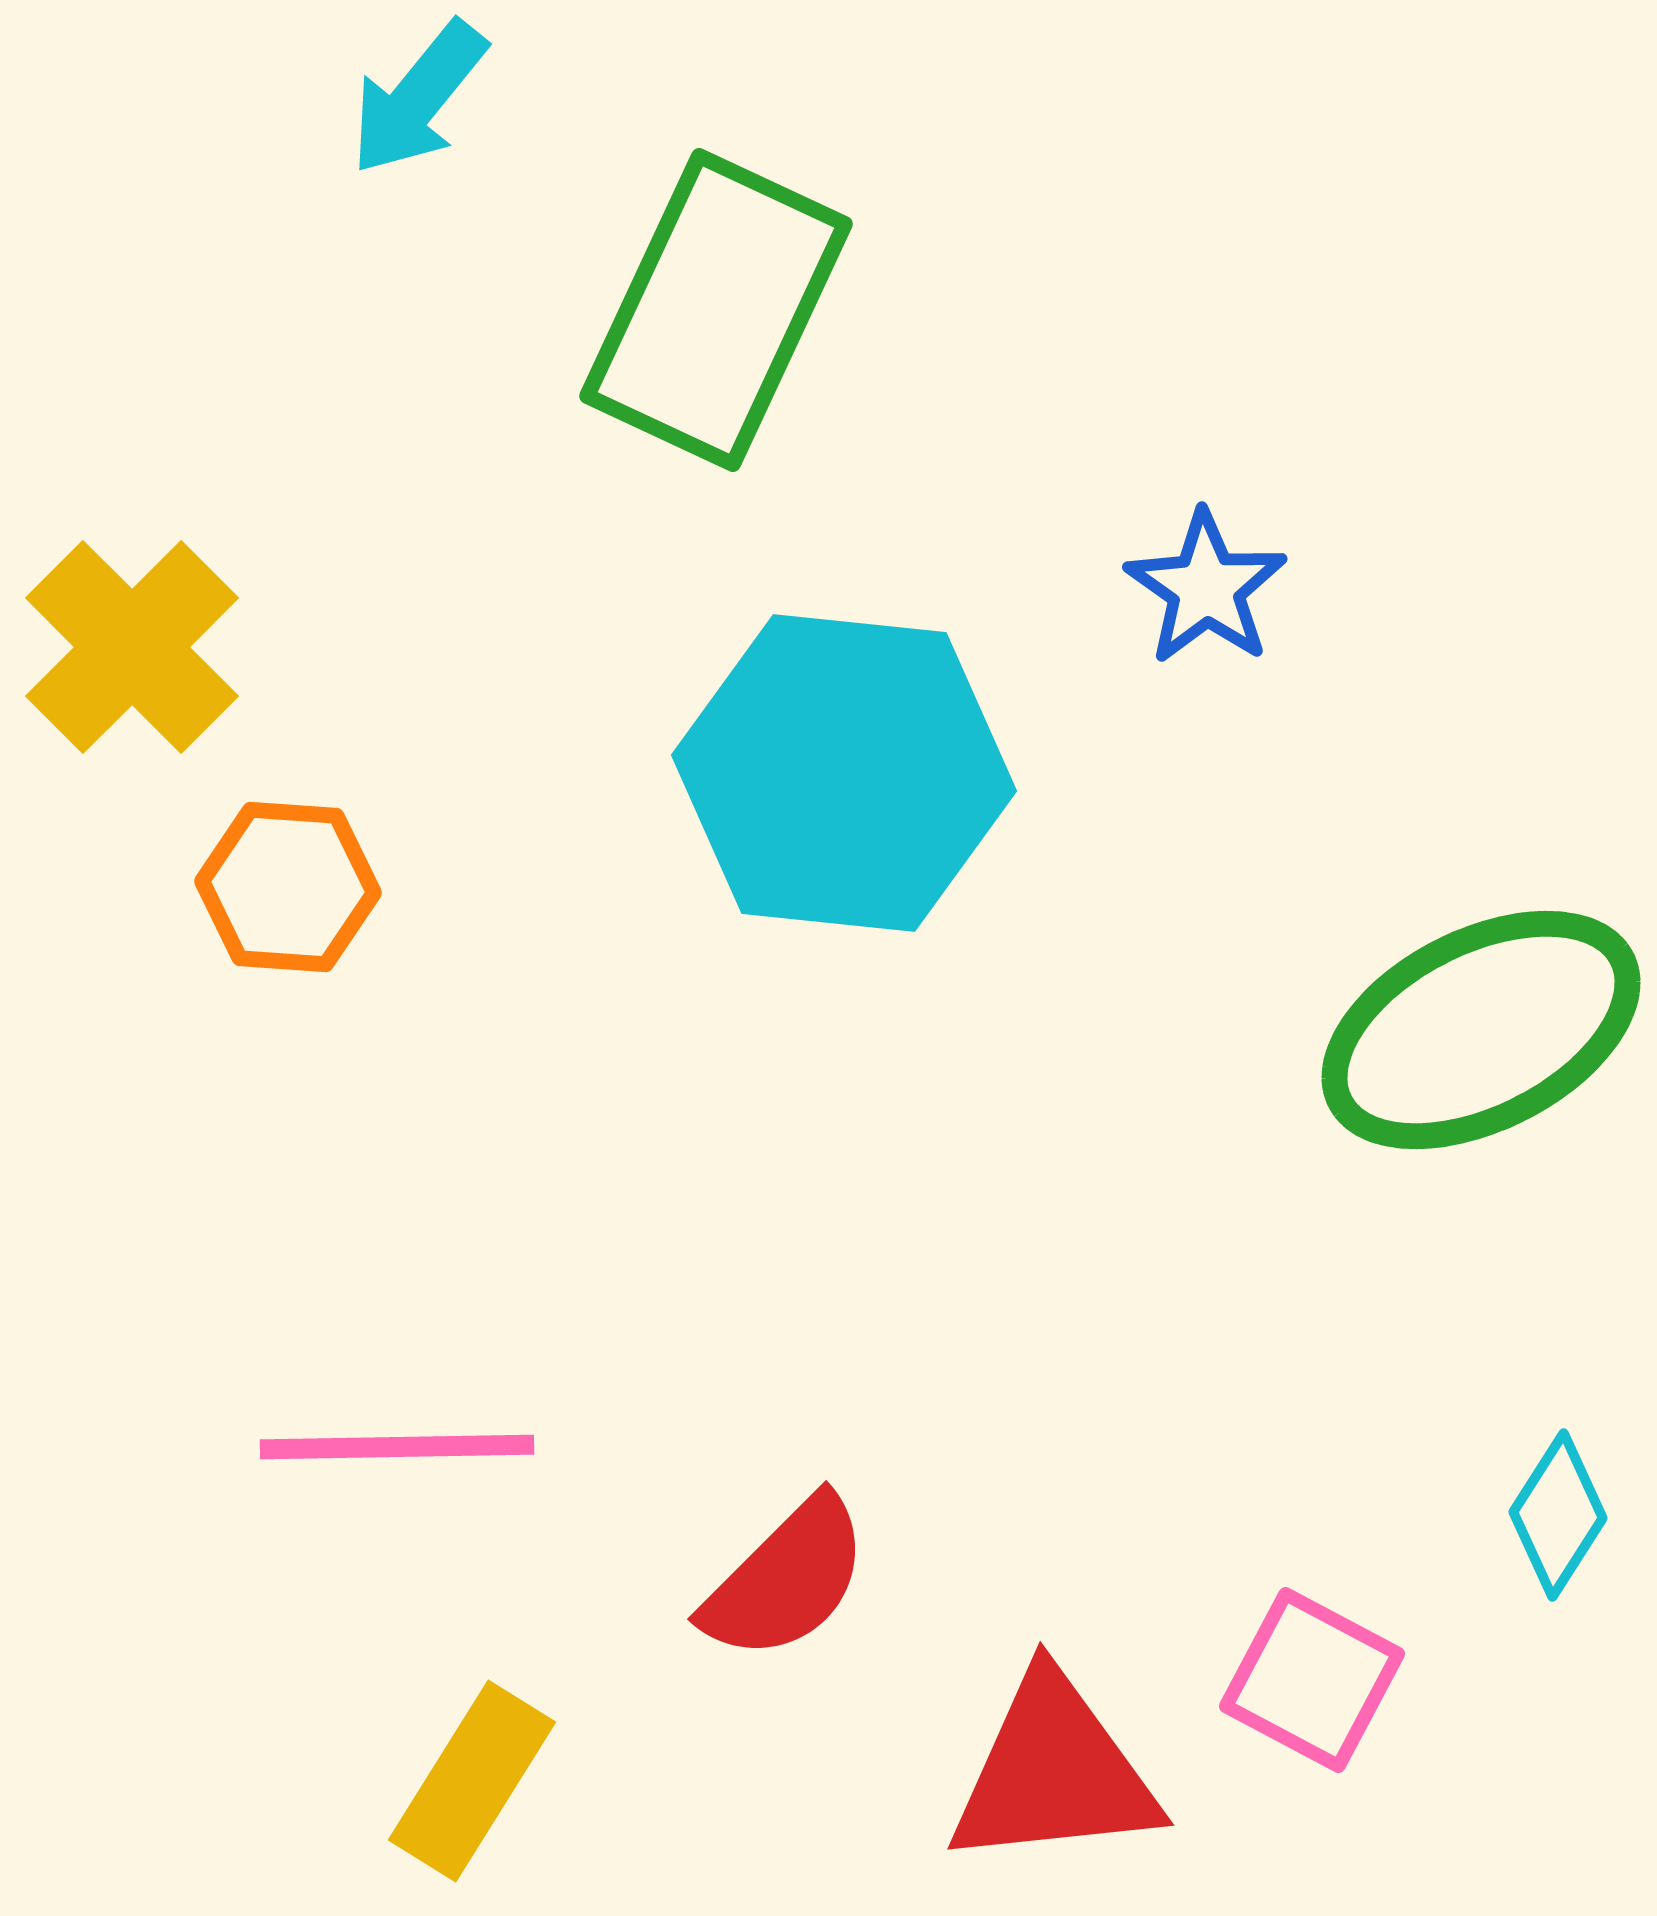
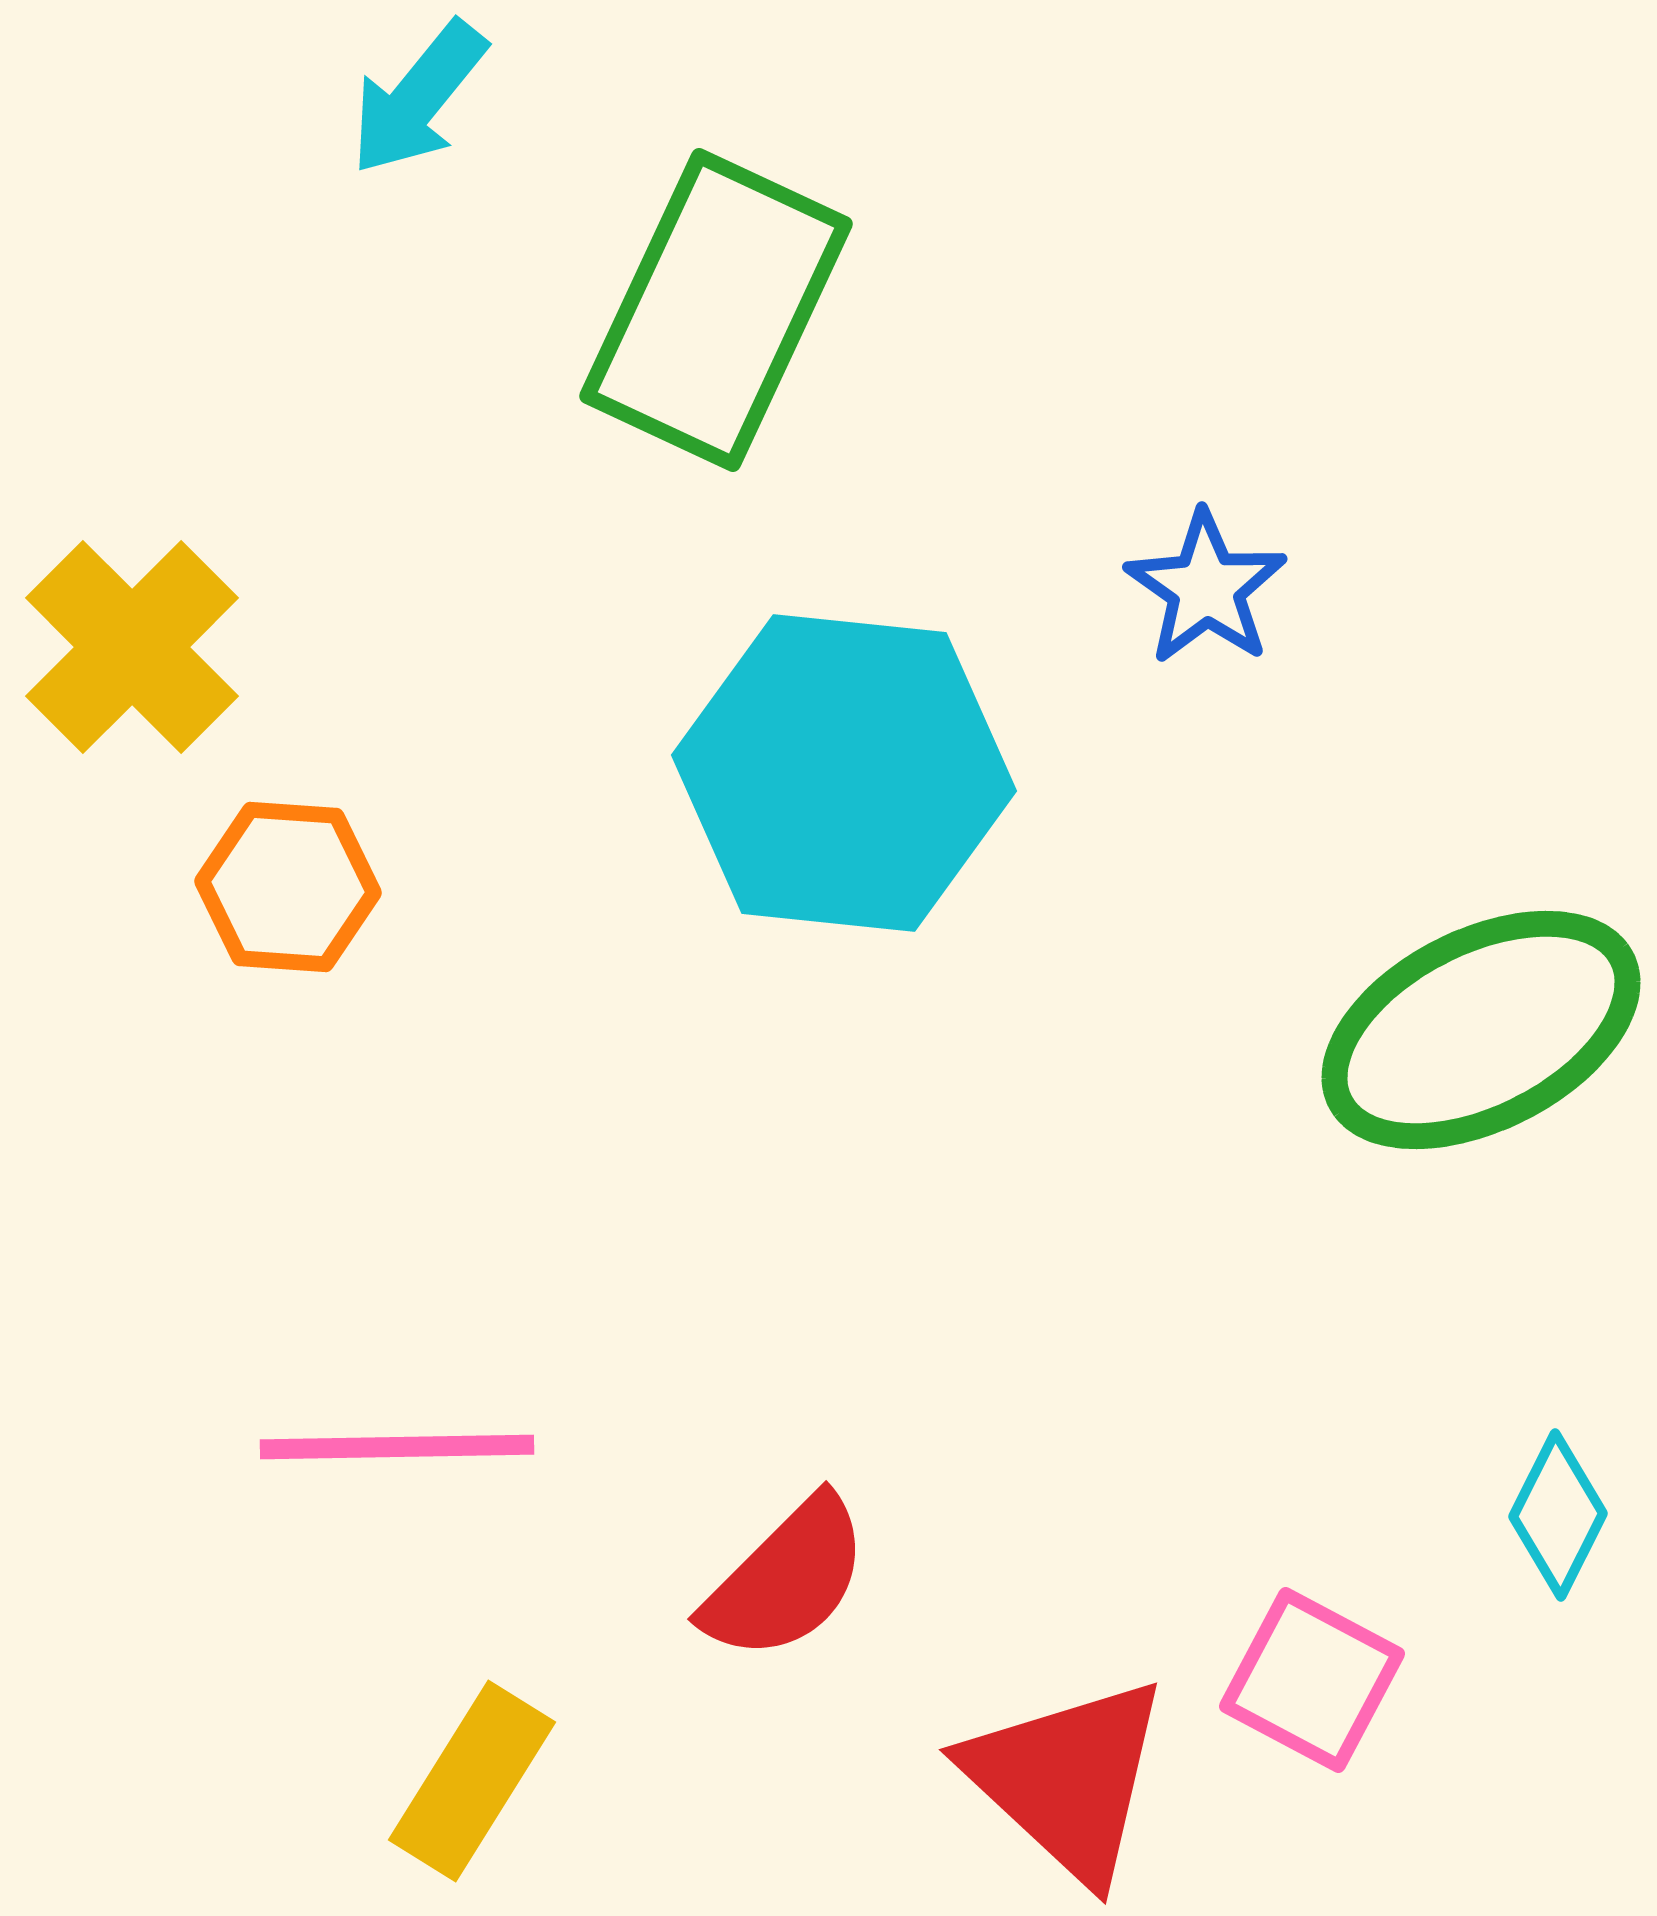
cyan diamond: rotated 6 degrees counterclockwise
red triangle: moved 13 px right, 7 px down; rotated 49 degrees clockwise
